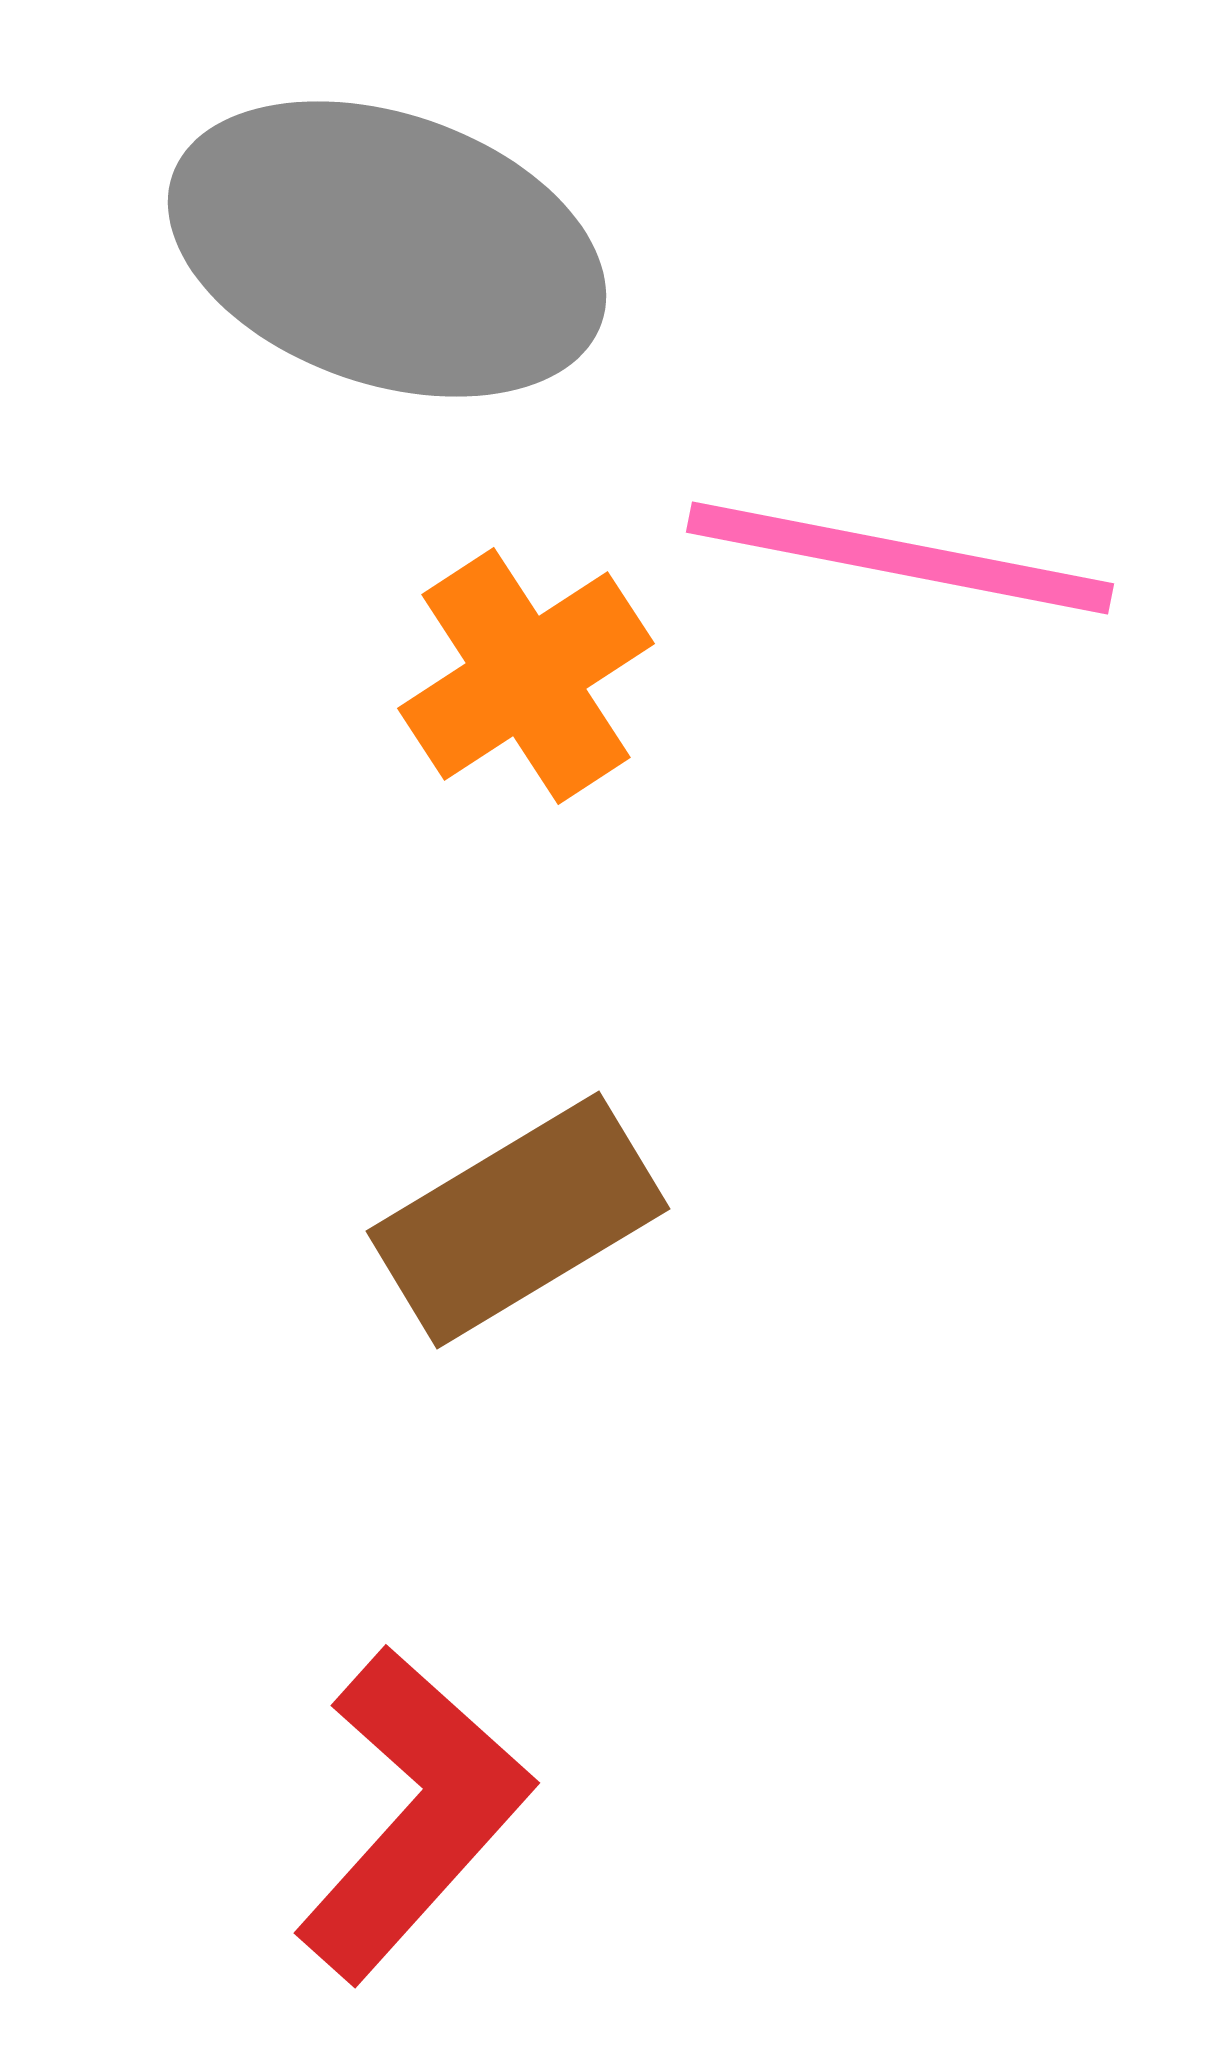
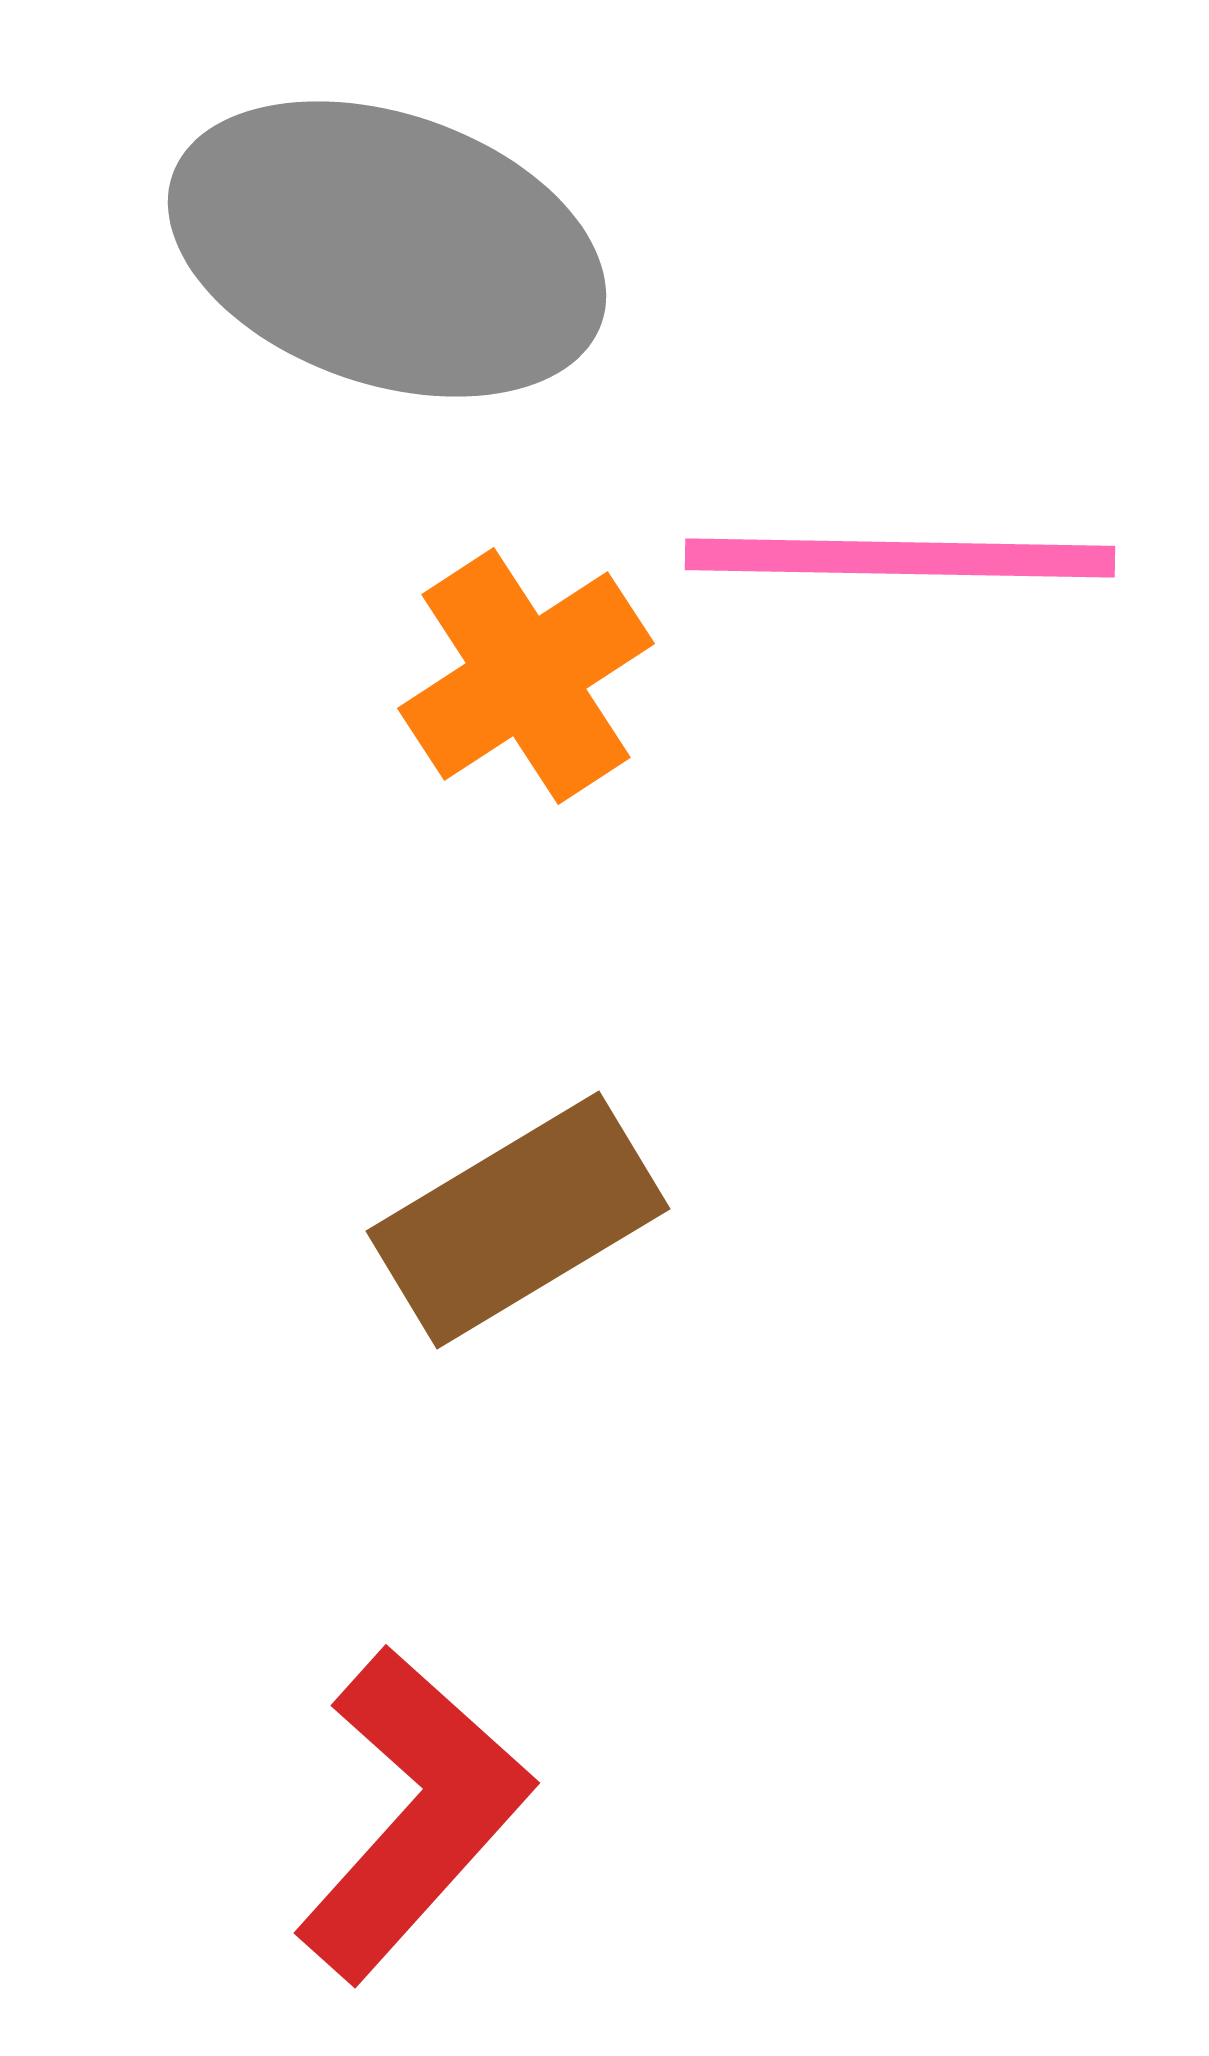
pink line: rotated 10 degrees counterclockwise
